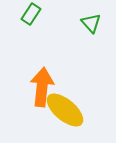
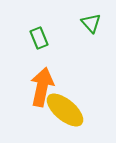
green rectangle: moved 8 px right, 24 px down; rotated 55 degrees counterclockwise
orange arrow: rotated 6 degrees clockwise
